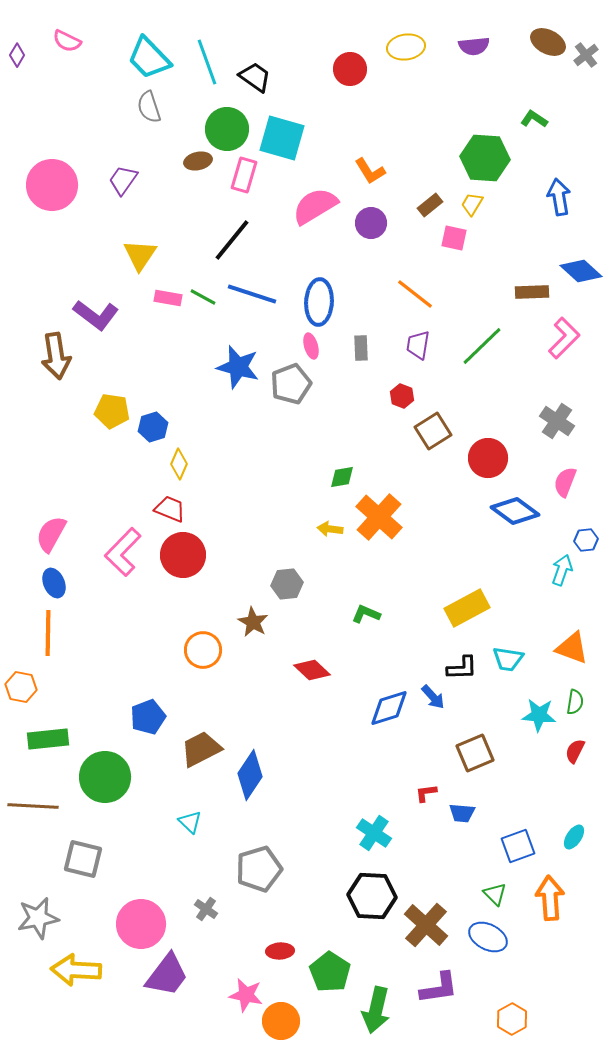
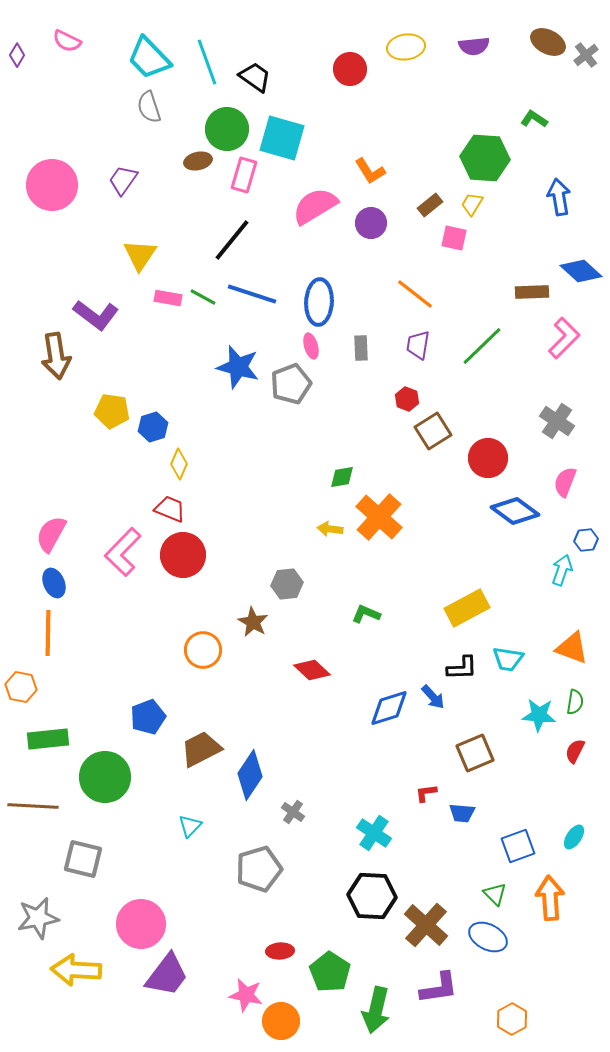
red hexagon at (402, 396): moved 5 px right, 3 px down
cyan triangle at (190, 822): moved 4 px down; rotated 30 degrees clockwise
gray cross at (206, 909): moved 87 px right, 97 px up
